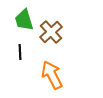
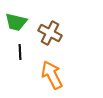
green trapezoid: moved 8 px left, 2 px down; rotated 60 degrees counterclockwise
brown cross: moved 1 px left, 1 px down; rotated 20 degrees counterclockwise
